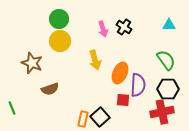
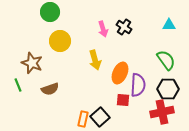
green circle: moved 9 px left, 7 px up
green line: moved 6 px right, 23 px up
